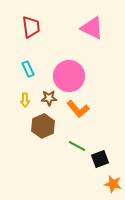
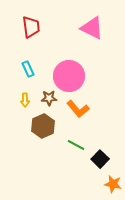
green line: moved 1 px left, 1 px up
black square: rotated 24 degrees counterclockwise
